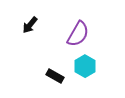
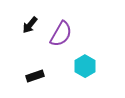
purple semicircle: moved 17 px left
black rectangle: moved 20 px left; rotated 48 degrees counterclockwise
